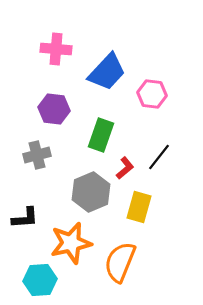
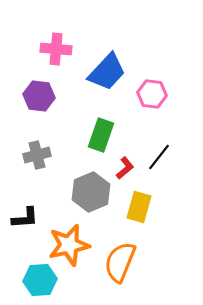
purple hexagon: moved 15 px left, 13 px up
orange star: moved 2 px left, 2 px down
